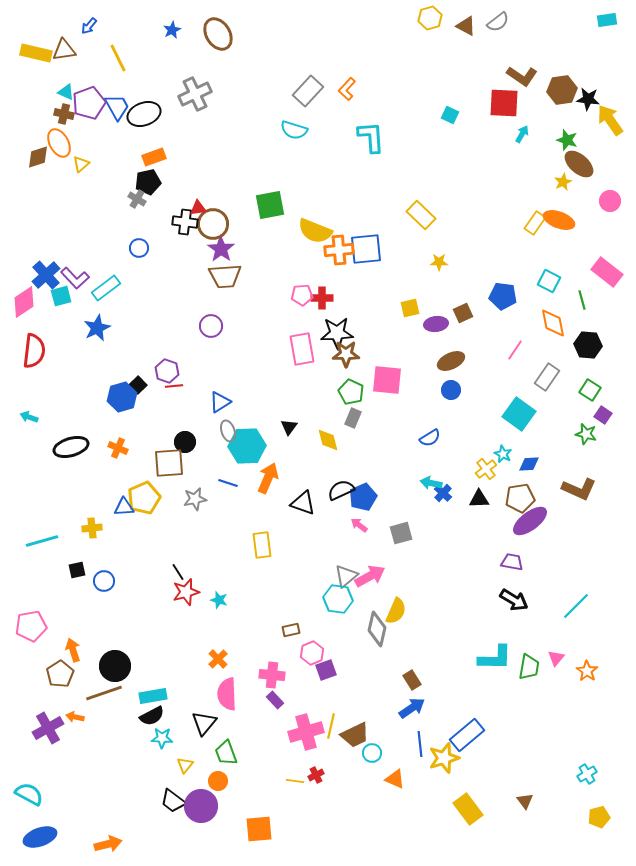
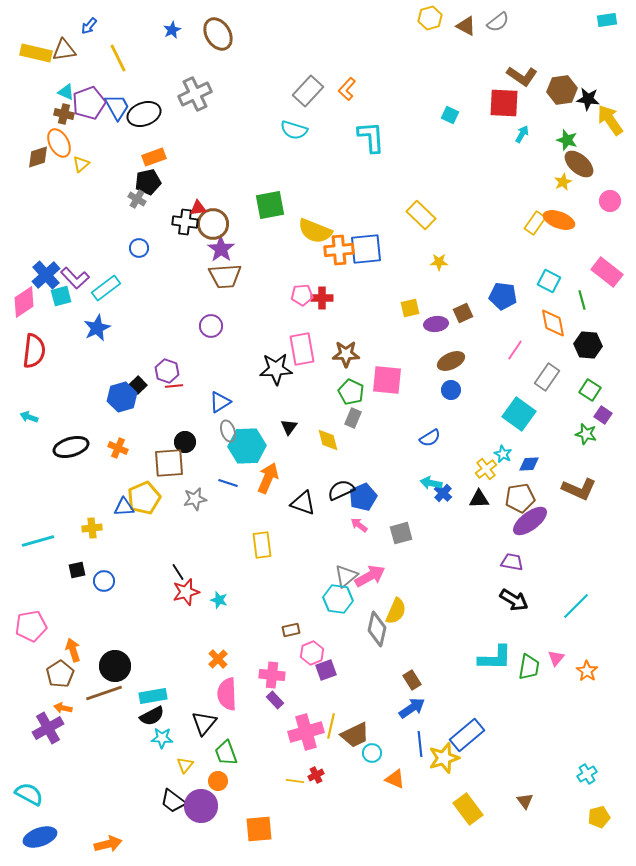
black star at (337, 333): moved 61 px left, 36 px down
cyan line at (42, 541): moved 4 px left
orange arrow at (75, 717): moved 12 px left, 9 px up
